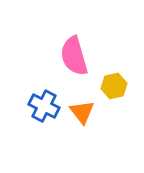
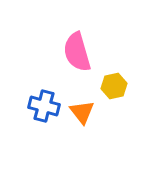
pink semicircle: moved 3 px right, 4 px up
blue cross: rotated 12 degrees counterclockwise
